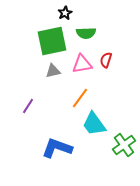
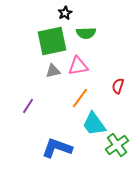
red semicircle: moved 12 px right, 26 px down
pink triangle: moved 4 px left, 2 px down
green cross: moved 7 px left
